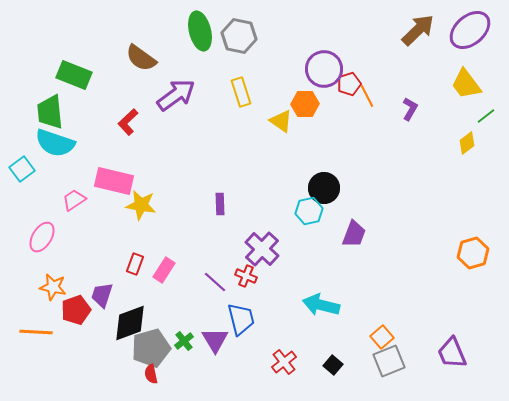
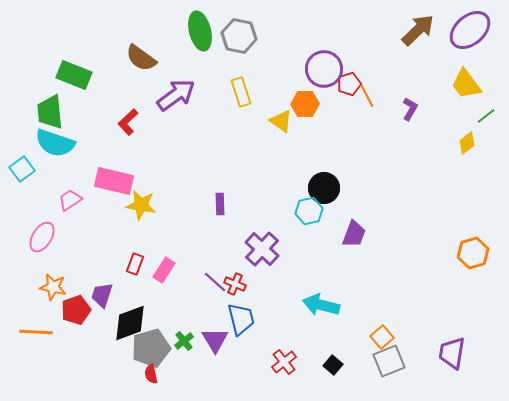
pink trapezoid at (74, 200): moved 4 px left
red cross at (246, 276): moved 11 px left, 8 px down
purple trapezoid at (452, 353): rotated 32 degrees clockwise
